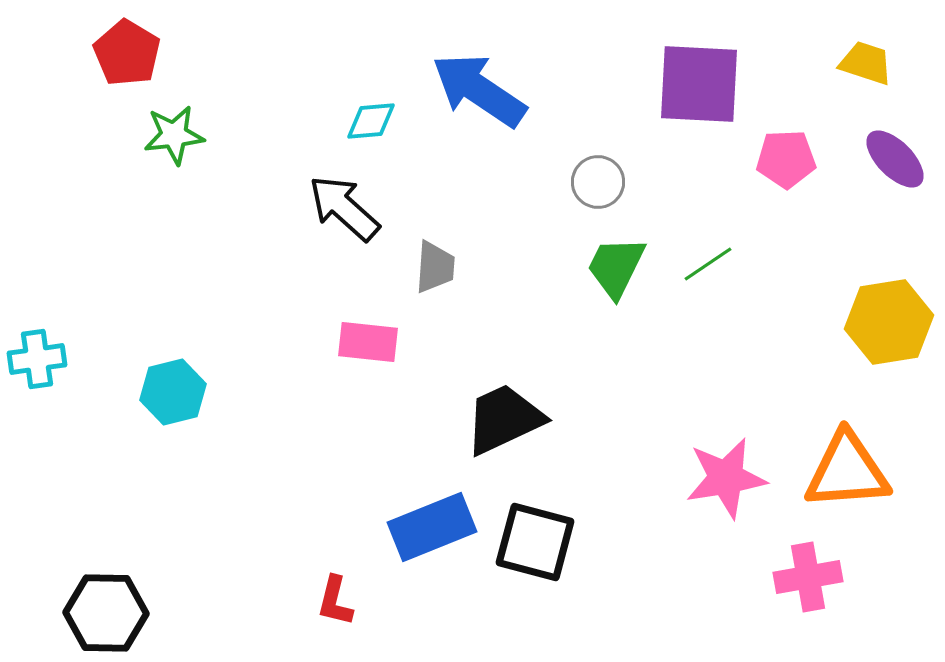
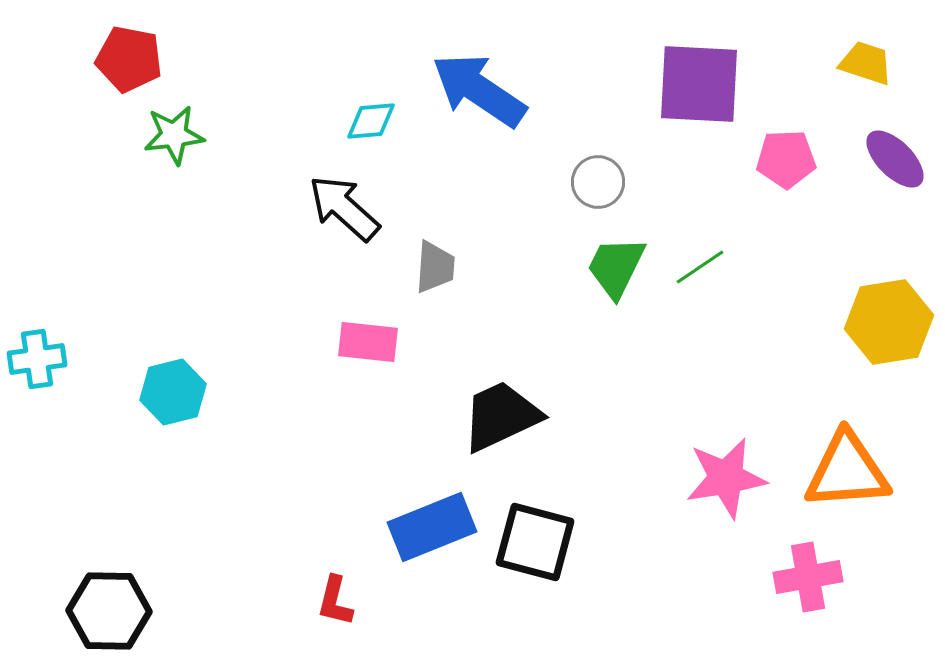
red pentagon: moved 2 px right, 6 px down; rotated 20 degrees counterclockwise
green line: moved 8 px left, 3 px down
black trapezoid: moved 3 px left, 3 px up
black hexagon: moved 3 px right, 2 px up
